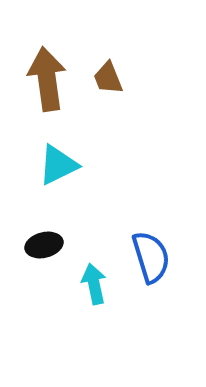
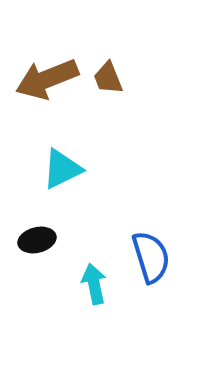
brown arrow: rotated 104 degrees counterclockwise
cyan triangle: moved 4 px right, 4 px down
black ellipse: moved 7 px left, 5 px up
